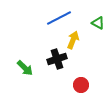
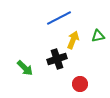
green triangle: moved 13 px down; rotated 40 degrees counterclockwise
red circle: moved 1 px left, 1 px up
